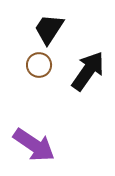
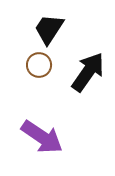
black arrow: moved 1 px down
purple arrow: moved 8 px right, 8 px up
